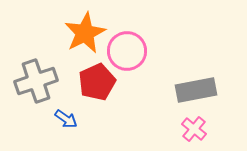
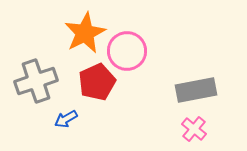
blue arrow: rotated 115 degrees clockwise
